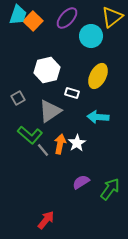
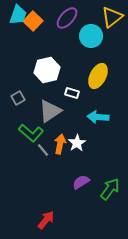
green L-shape: moved 1 px right, 2 px up
